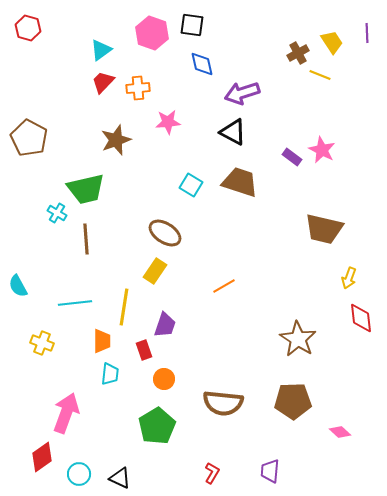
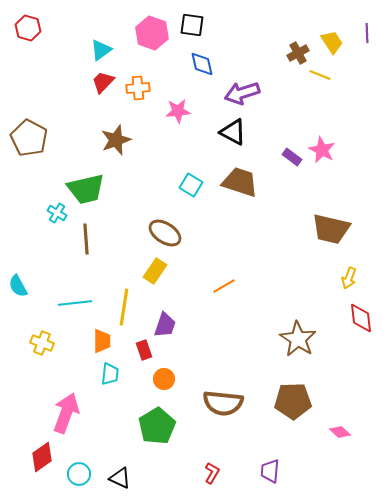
pink star at (168, 122): moved 10 px right, 11 px up
brown trapezoid at (324, 229): moved 7 px right
